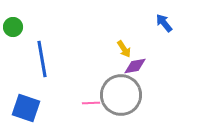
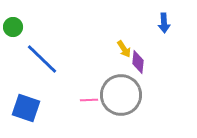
blue arrow: rotated 144 degrees counterclockwise
blue line: rotated 36 degrees counterclockwise
purple diamond: moved 3 px right, 4 px up; rotated 75 degrees counterclockwise
pink line: moved 2 px left, 3 px up
